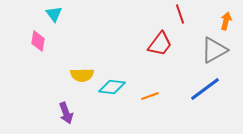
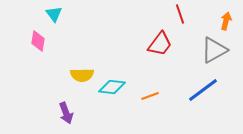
blue line: moved 2 px left, 1 px down
